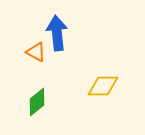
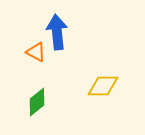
blue arrow: moved 1 px up
